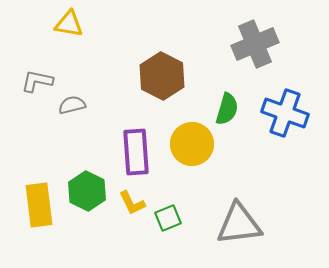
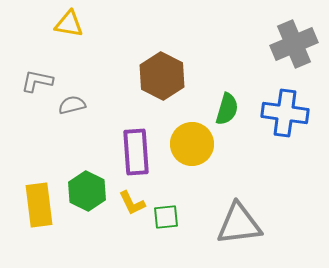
gray cross: moved 39 px right
blue cross: rotated 12 degrees counterclockwise
green square: moved 2 px left, 1 px up; rotated 16 degrees clockwise
